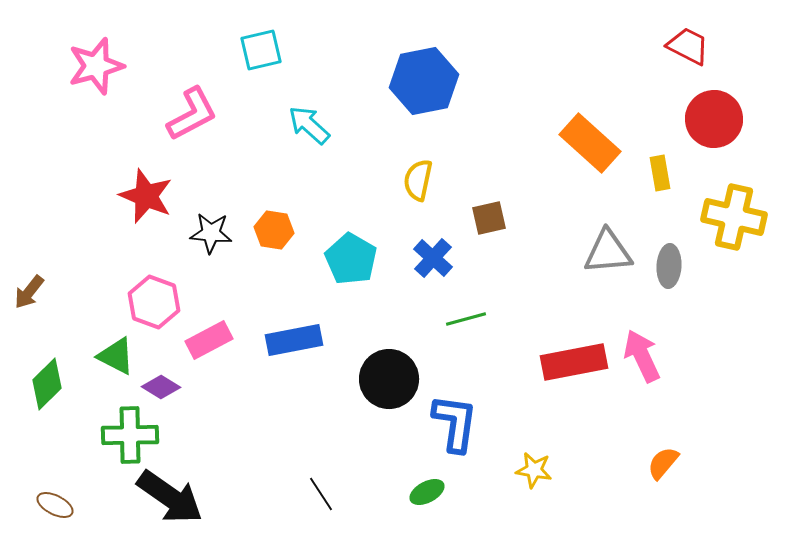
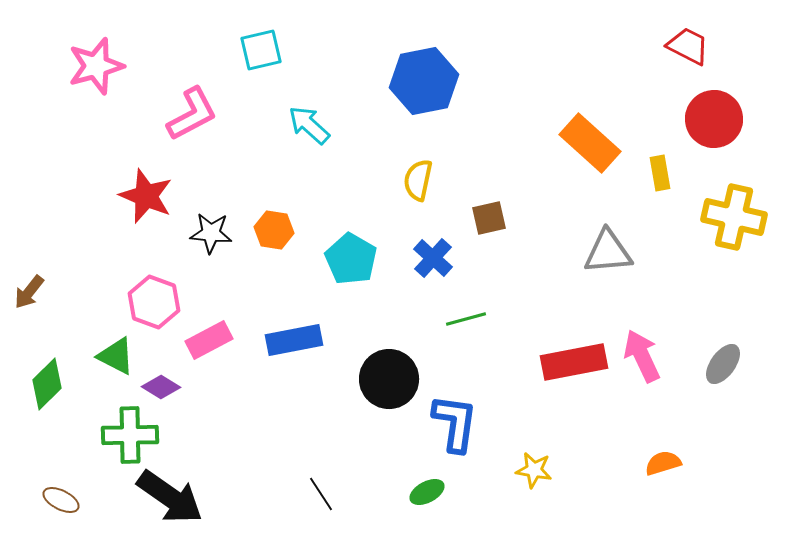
gray ellipse: moved 54 px right, 98 px down; rotated 33 degrees clockwise
orange semicircle: rotated 33 degrees clockwise
brown ellipse: moved 6 px right, 5 px up
